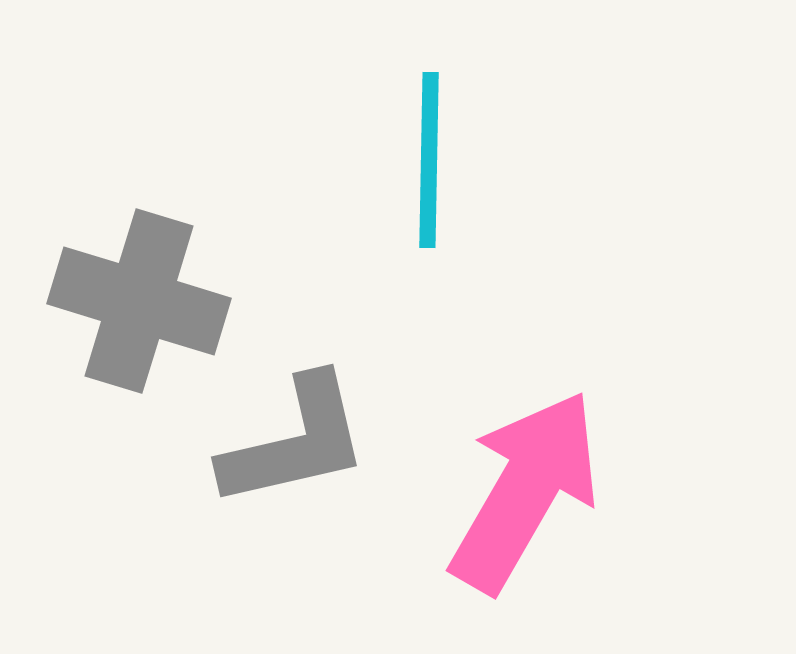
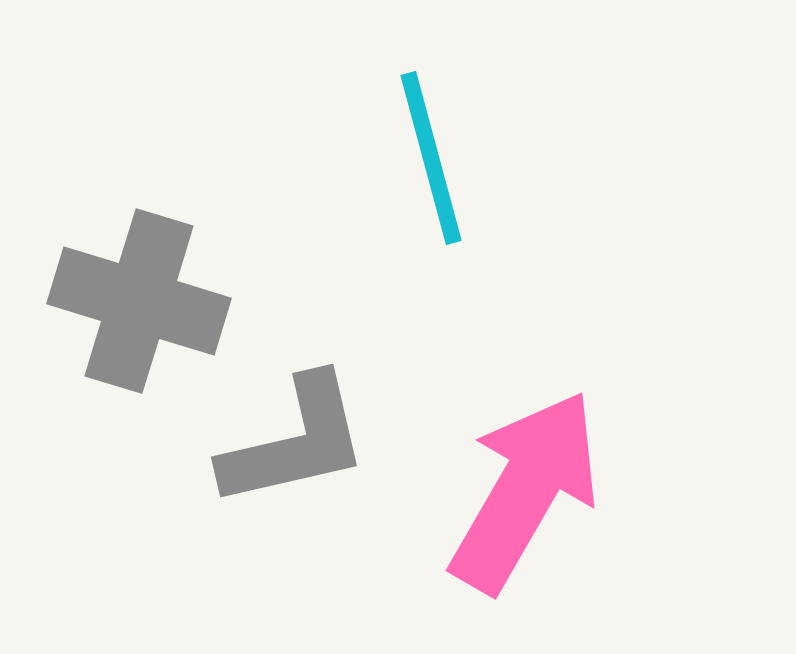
cyan line: moved 2 px right, 2 px up; rotated 16 degrees counterclockwise
